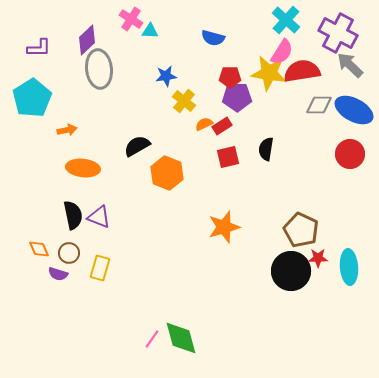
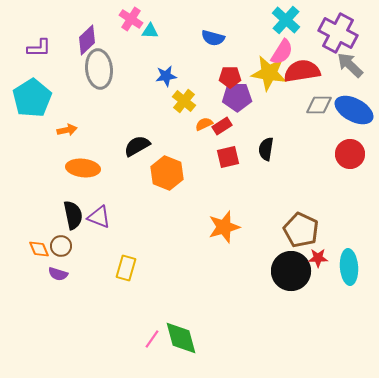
brown circle at (69, 253): moved 8 px left, 7 px up
yellow rectangle at (100, 268): moved 26 px right
